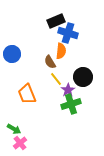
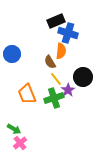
green cross: moved 17 px left, 6 px up
